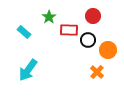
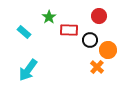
red circle: moved 6 px right
black circle: moved 2 px right
orange cross: moved 5 px up
